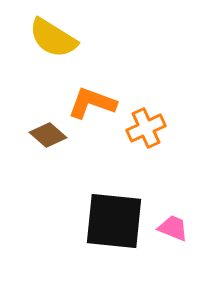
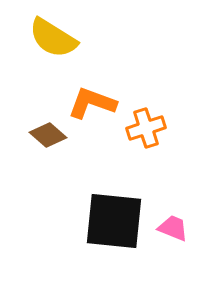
orange cross: rotated 6 degrees clockwise
